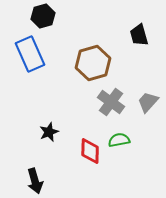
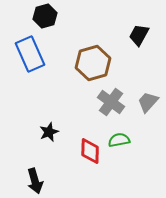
black hexagon: moved 2 px right
black trapezoid: rotated 45 degrees clockwise
